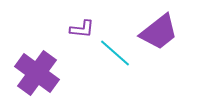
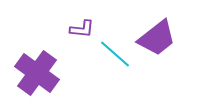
purple trapezoid: moved 2 px left, 6 px down
cyan line: moved 1 px down
